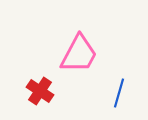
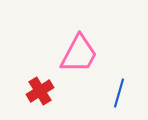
red cross: rotated 24 degrees clockwise
